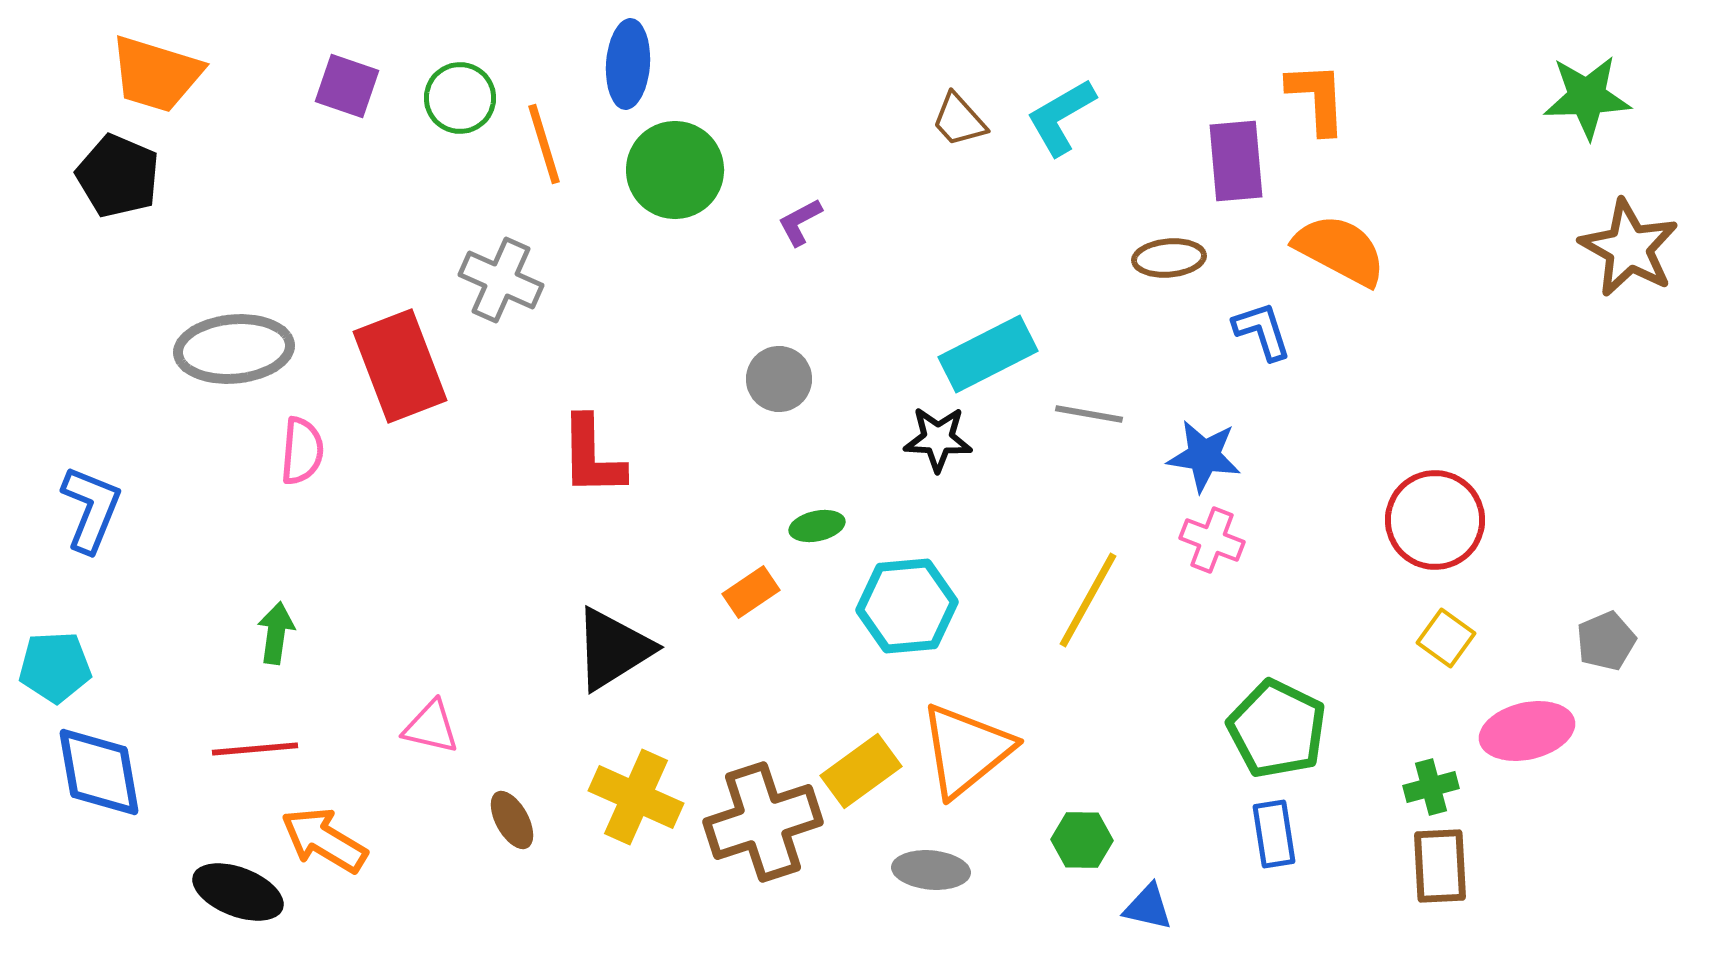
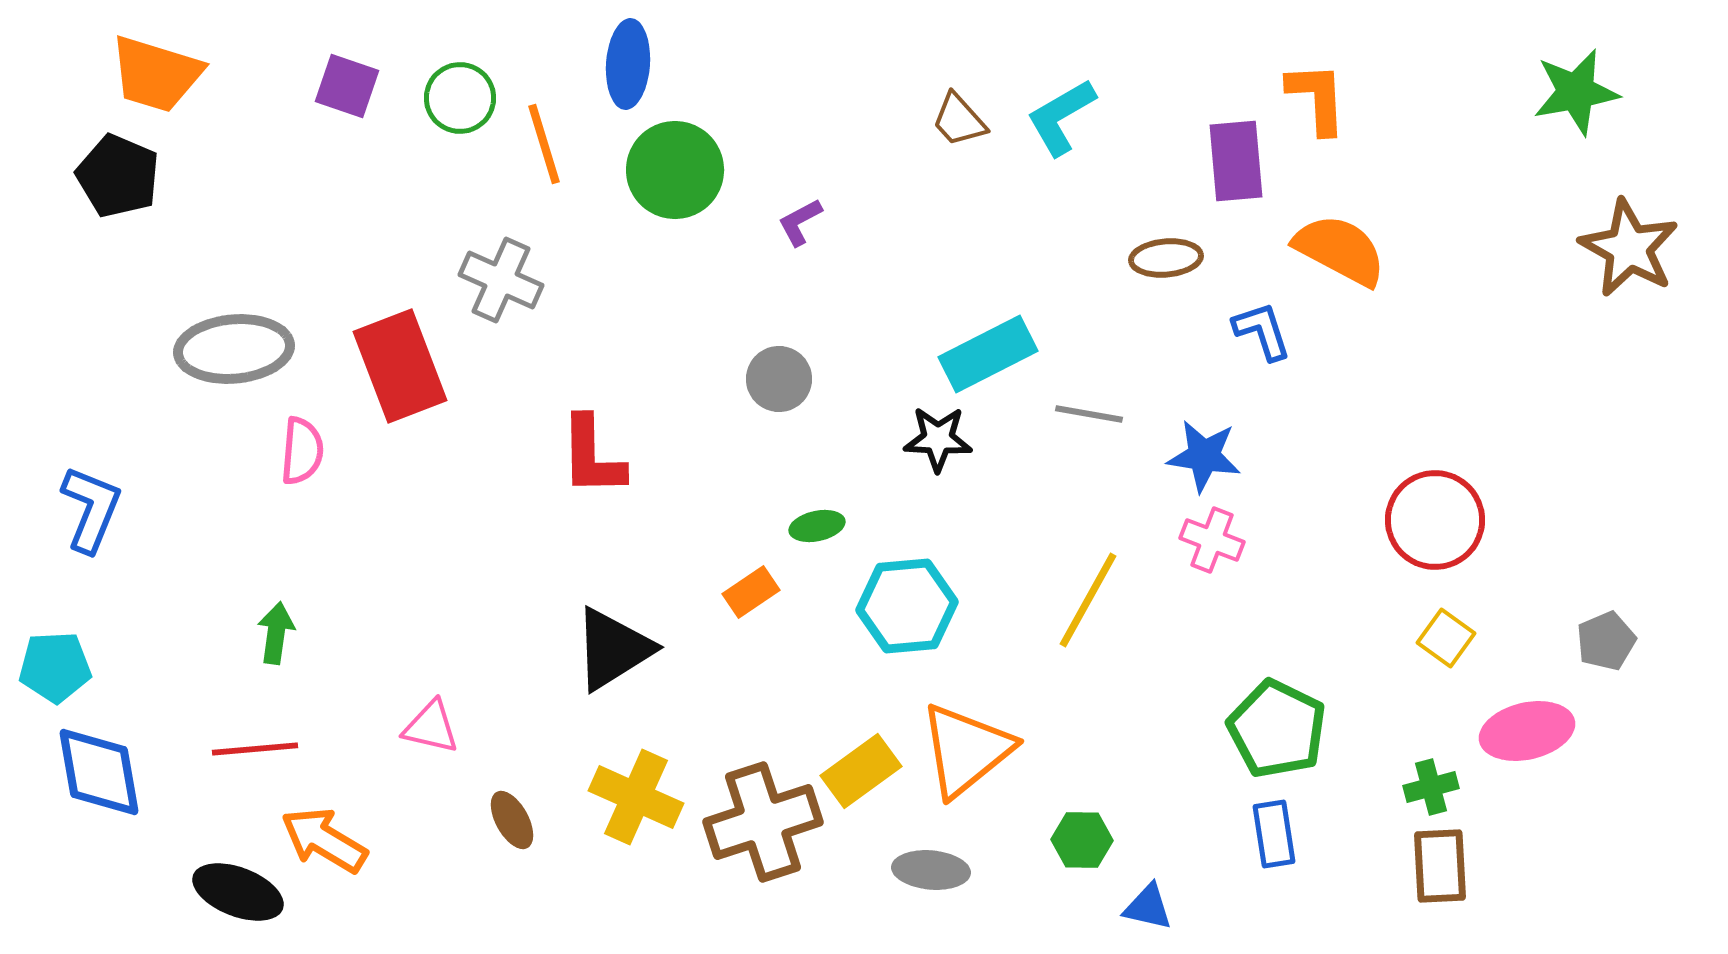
green star at (1587, 97): moved 11 px left, 5 px up; rotated 8 degrees counterclockwise
brown ellipse at (1169, 258): moved 3 px left
